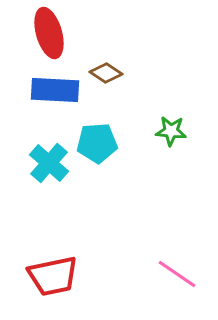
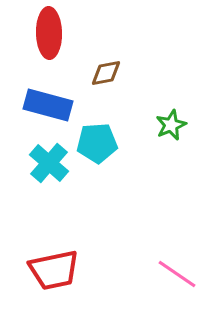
red ellipse: rotated 15 degrees clockwise
brown diamond: rotated 44 degrees counterclockwise
blue rectangle: moved 7 px left, 15 px down; rotated 12 degrees clockwise
green star: moved 6 px up; rotated 28 degrees counterclockwise
red trapezoid: moved 1 px right, 6 px up
